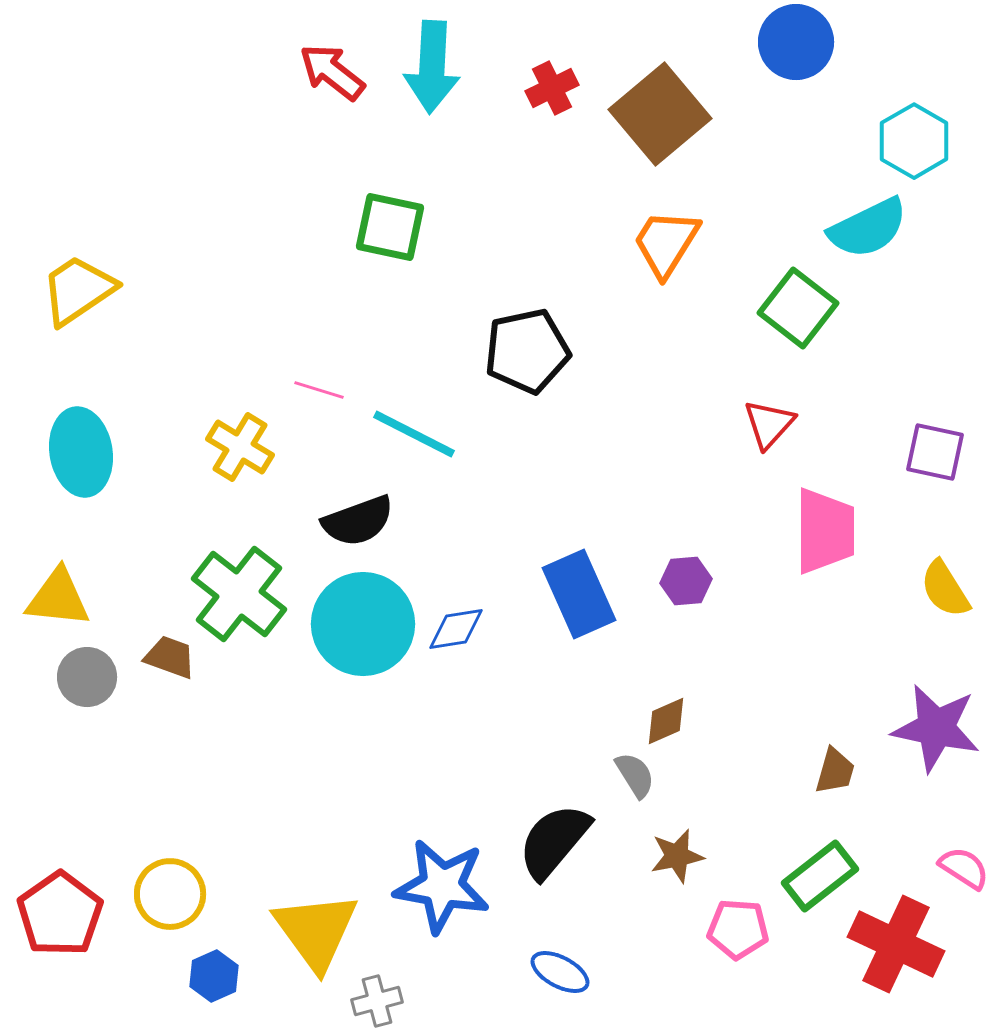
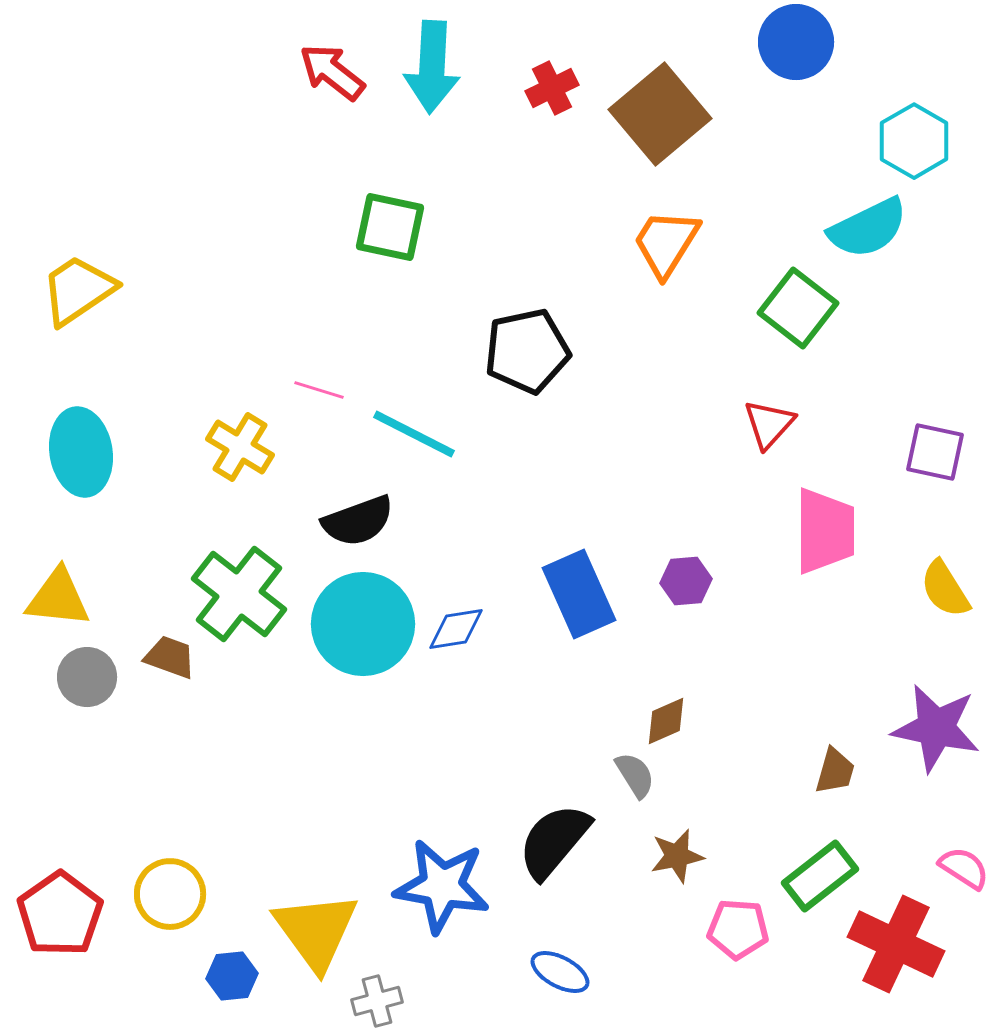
blue hexagon at (214, 976): moved 18 px right; rotated 18 degrees clockwise
